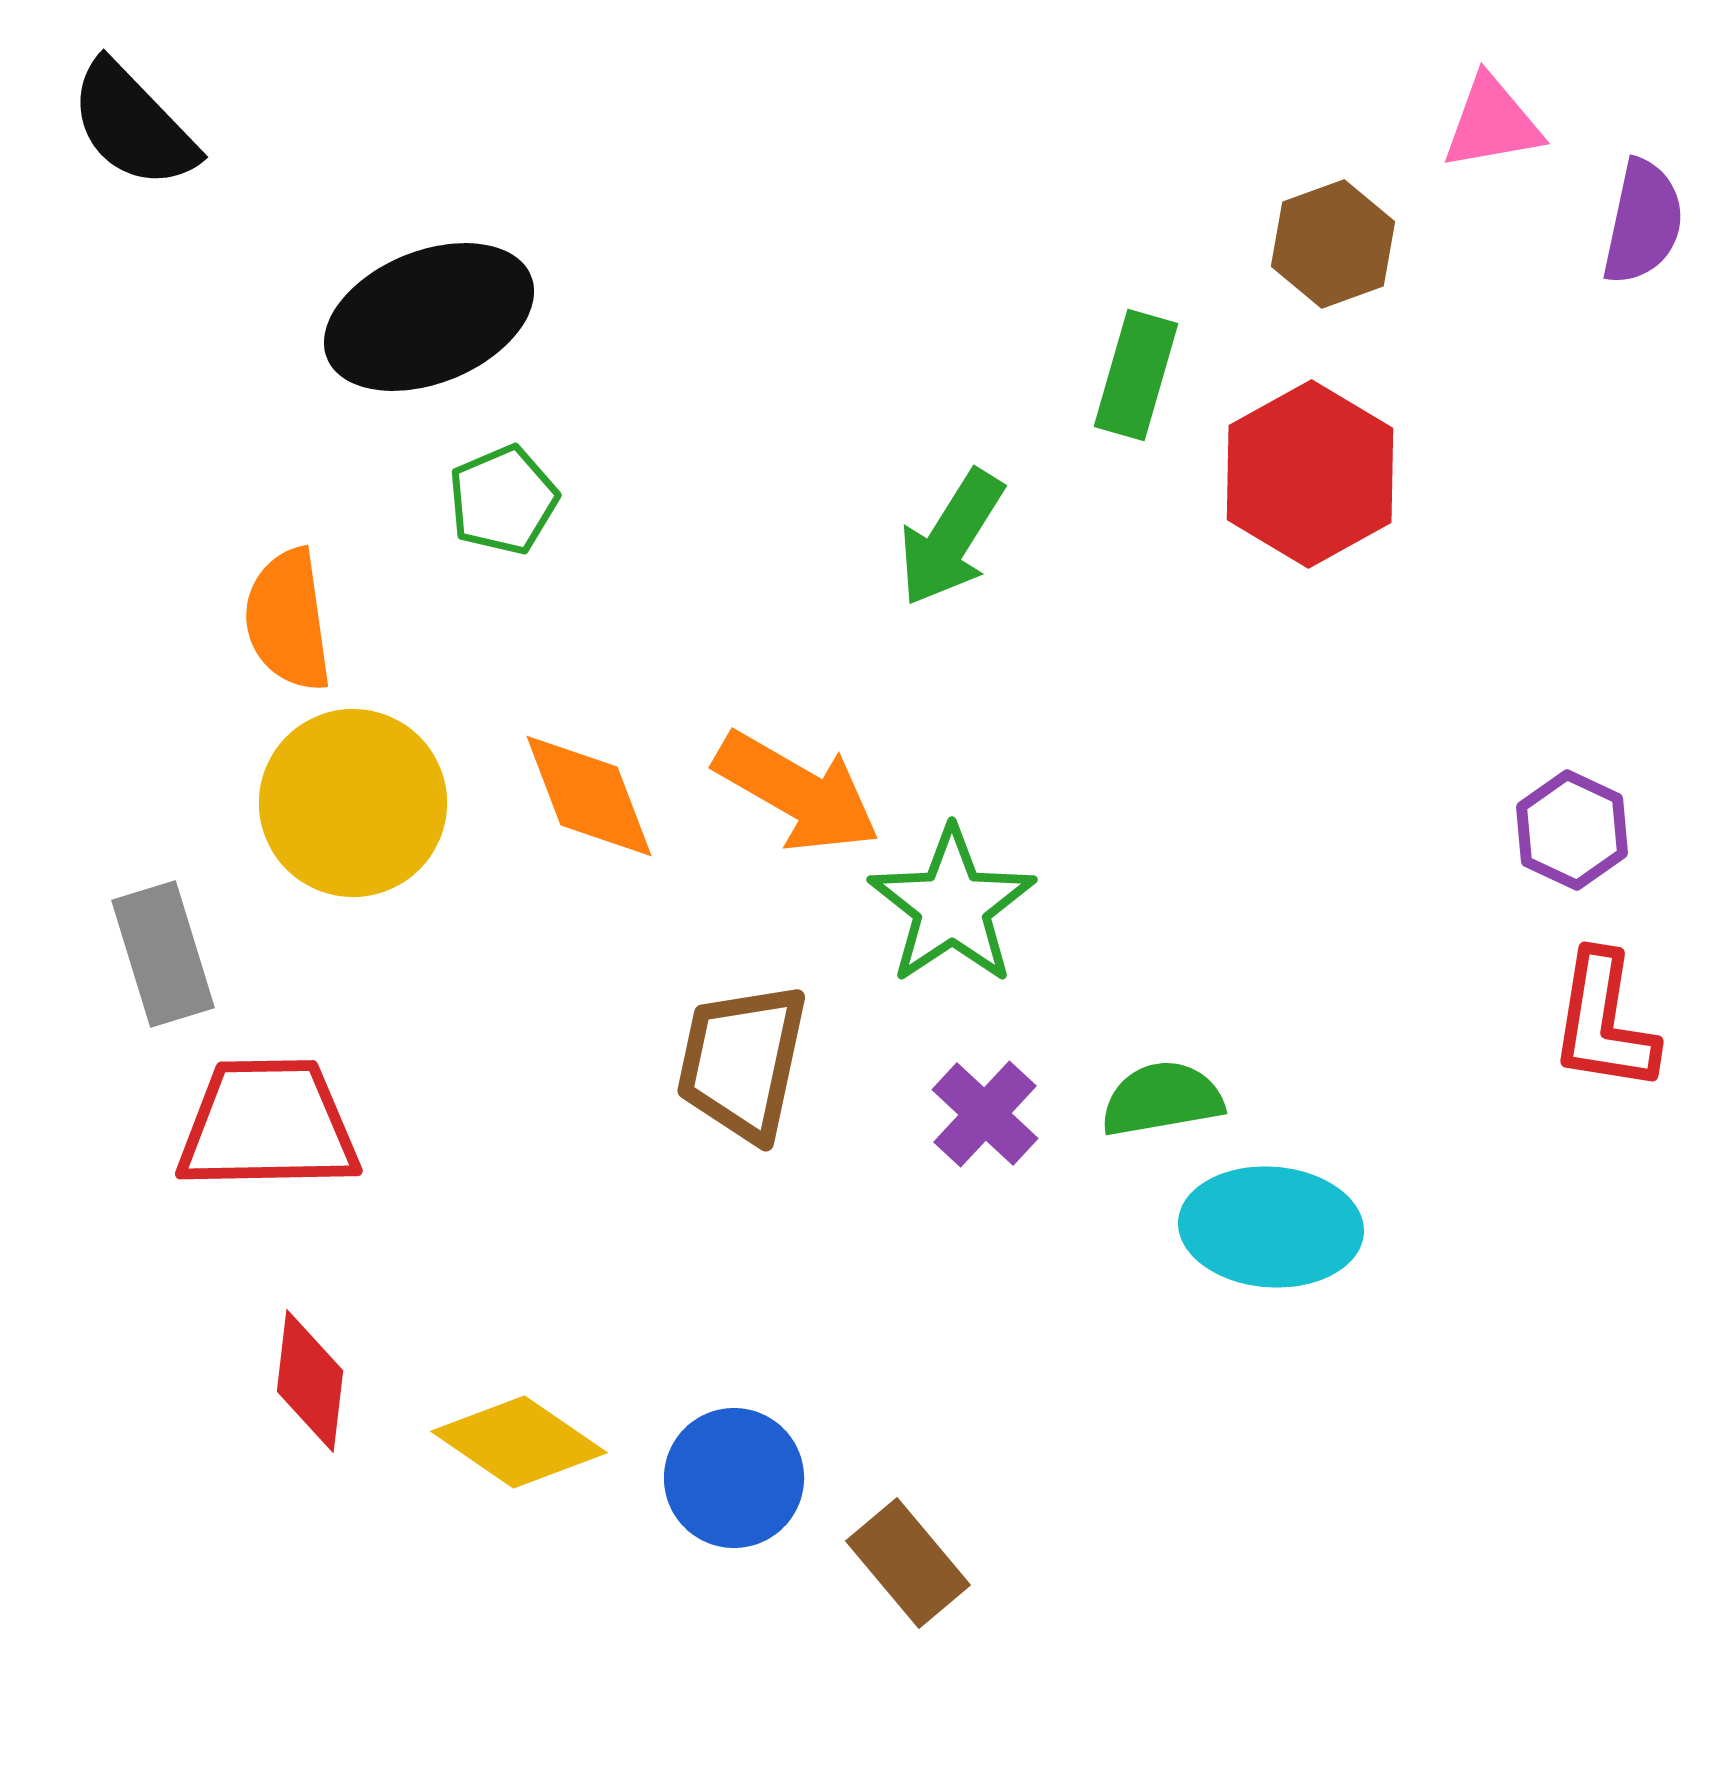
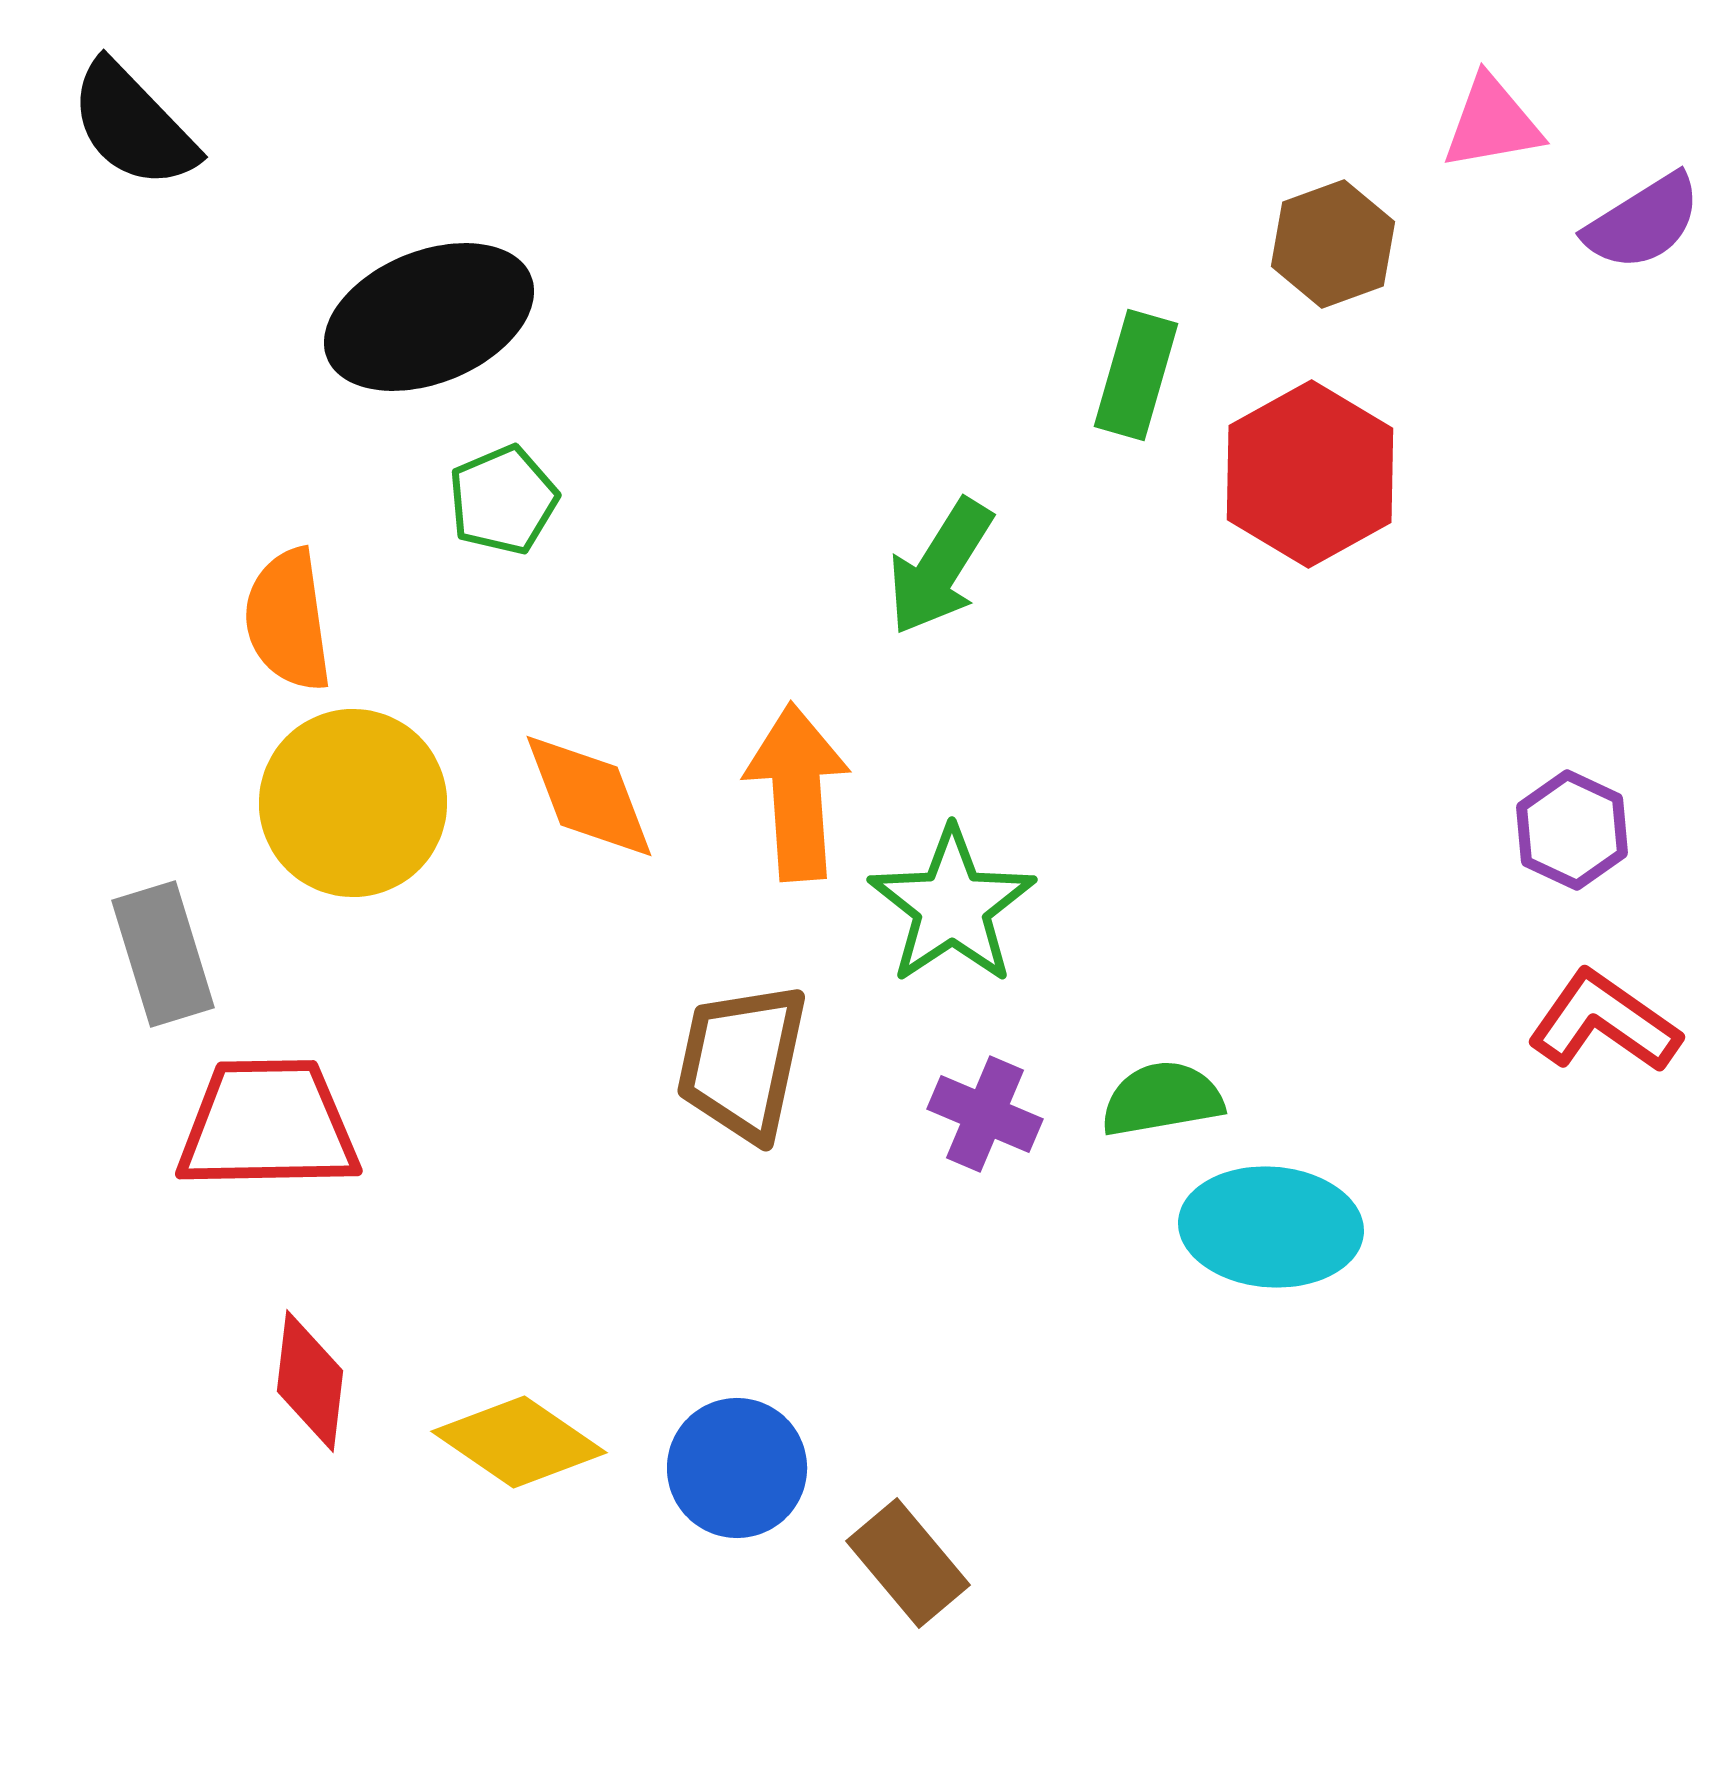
purple semicircle: rotated 46 degrees clockwise
green arrow: moved 11 px left, 29 px down
orange arrow: rotated 124 degrees counterclockwise
red L-shape: rotated 116 degrees clockwise
purple cross: rotated 20 degrees counterclockwise
blue circle: moved 3 px right, 10 px up
